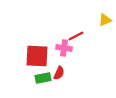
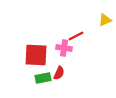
red square: moved 1 px left, 1 px up
